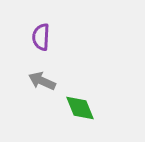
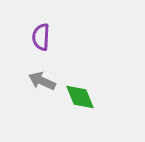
green diamond: moved 11 px up
